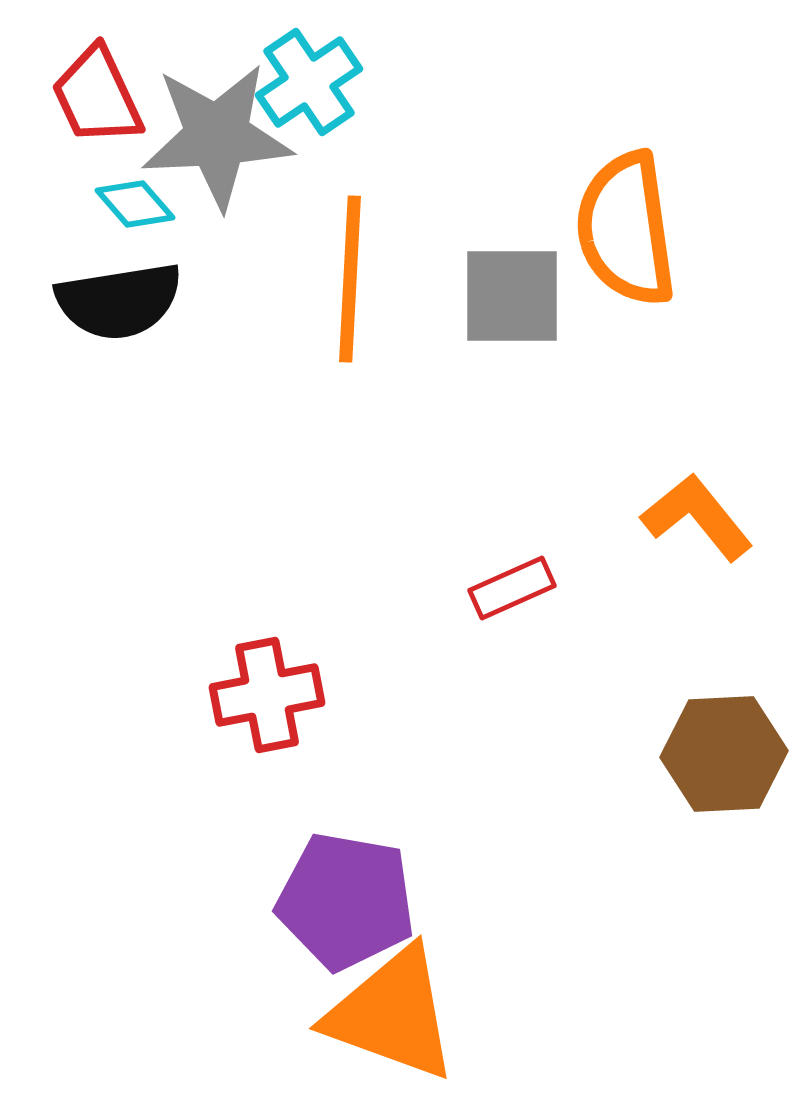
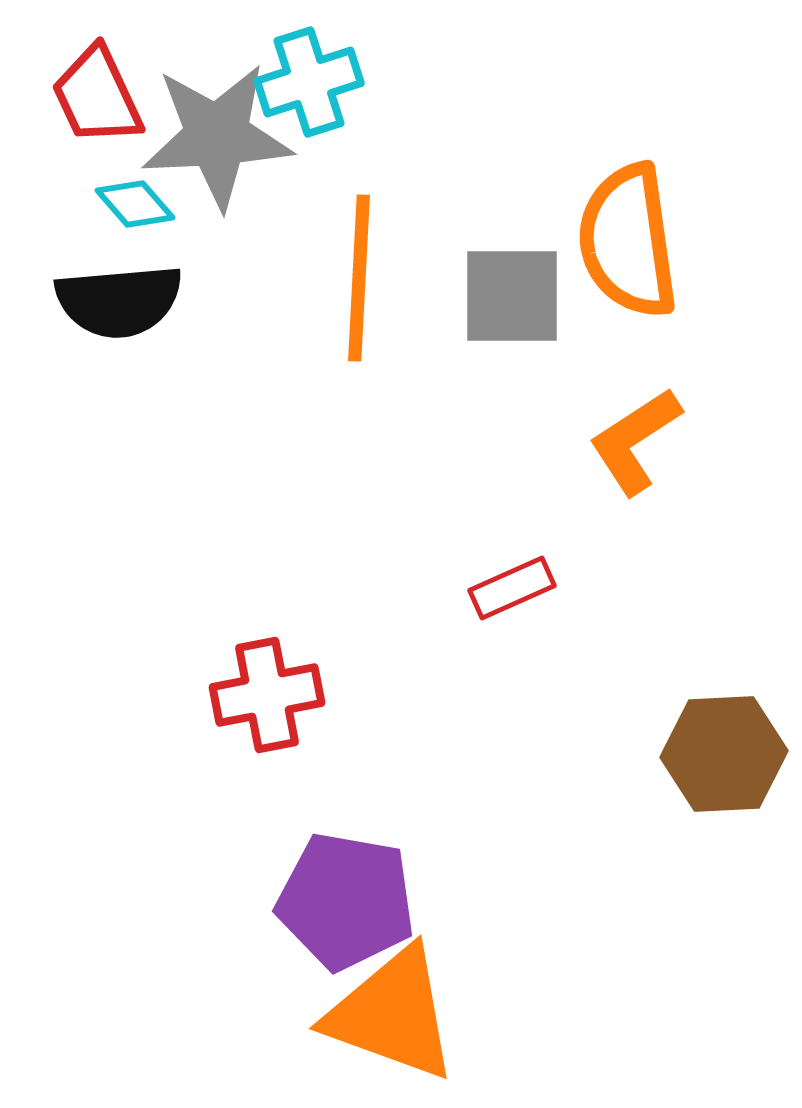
cyan cross: rotated 16 degrees clockwise
orange semicircle: moved 2 px right, 12 px down
orange line: moved 9 px right, 1 px up
black semicircle: rotated 4 degrees clockwise
orange L-shape: moved 62 px left, 76 px up; rotated 84 degrees counterclockwise
